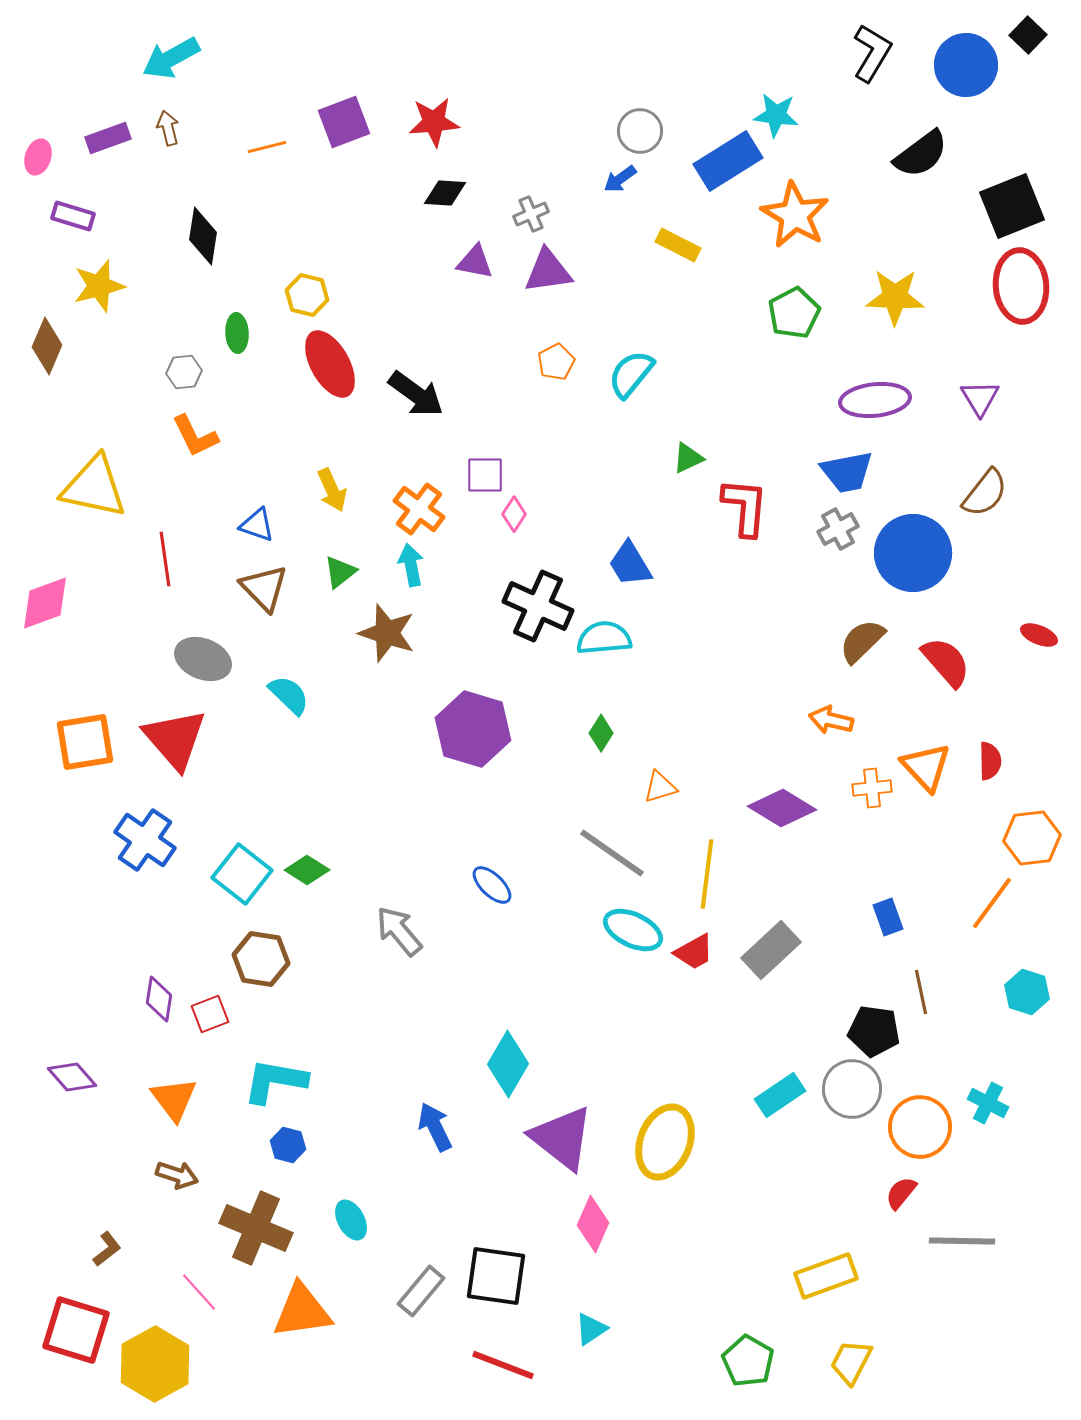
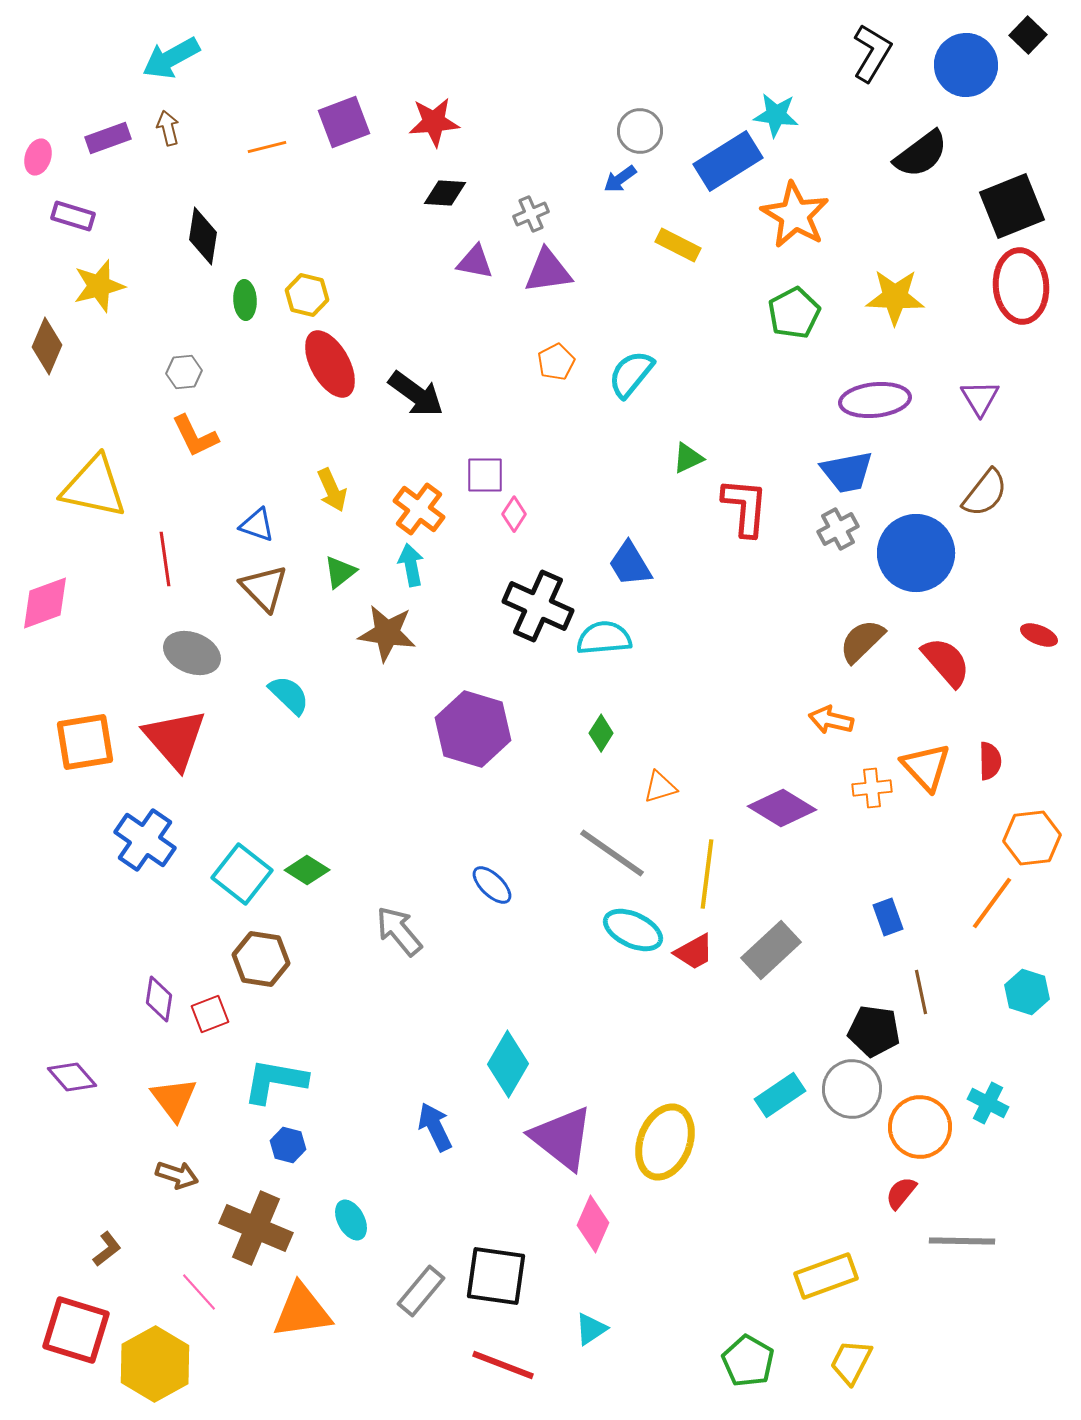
green ellipse at (237, 333): moved 8 px right, 33 px up
blue circle at (913, 553): moved 3 px right
brown star at (387, 633): rotated 10 degrees counterclockwise
gray ellipse at (203, 659): moved 11 px left, 6 px up
